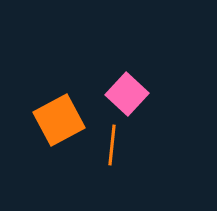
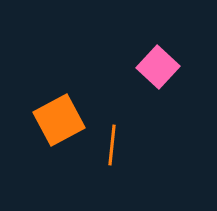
pink square: moved 31 px right, 27 px up
